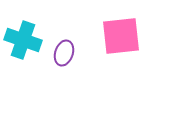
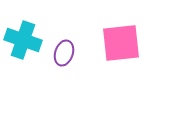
pink square: moved 7 px down
